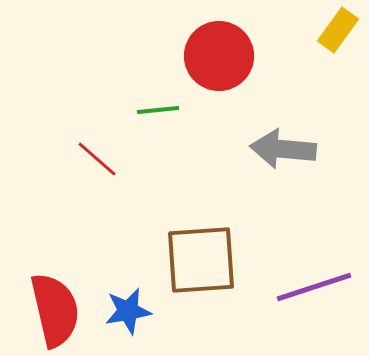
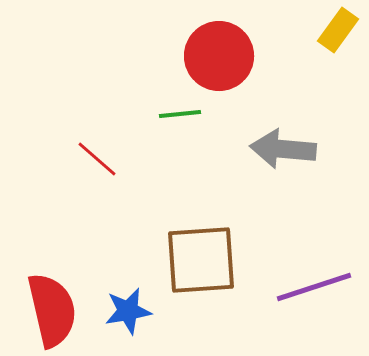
green line: moved 22 px right, 4 px down
red semicircle: moved 3 px left
